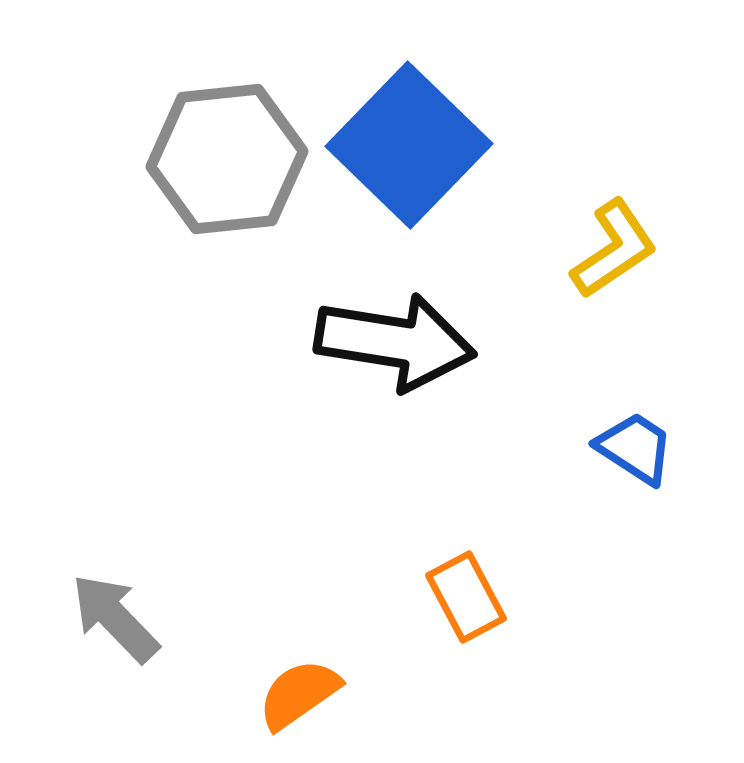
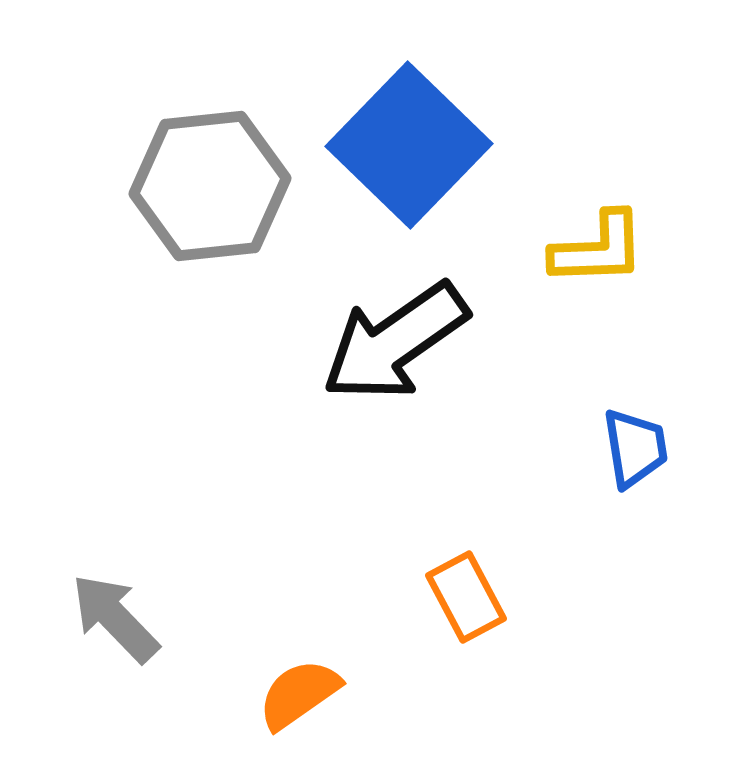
gray hexagon: moved 17 px left, 27 px down
yellow L-shape: moved 16 px left; rotated 32 degrees clockwise
black arrow: rotated 136 degrees clockwise
blue trapezoid: rotated 48 degrees clockwise
